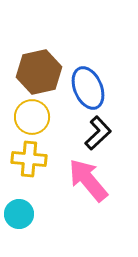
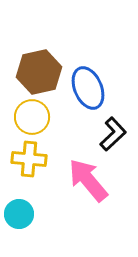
black L-shape: moved 15 px right, 1 px down
